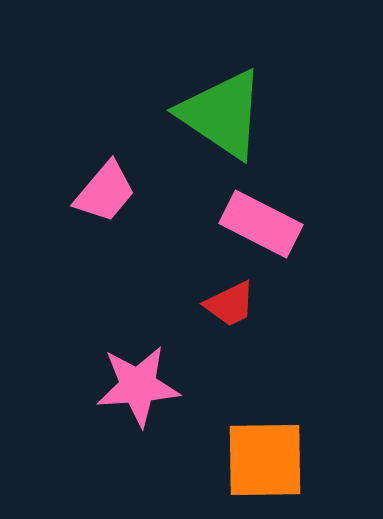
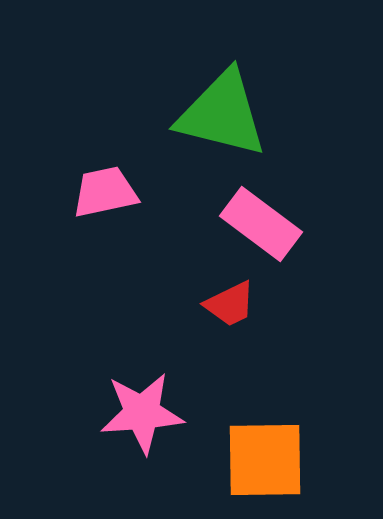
green triangle: rotated 20 degrees counterclockwise
pink trapezoid: rotated 142 degrees counterclockwise
pink rectangle: rotated 10 degrees clockwise
pink star: moved 4 px right, 27 px down
